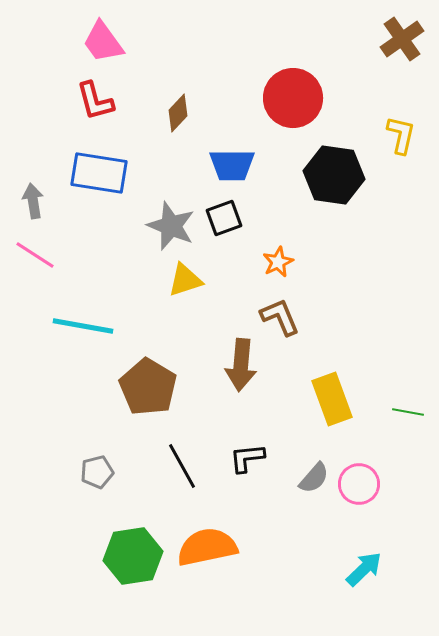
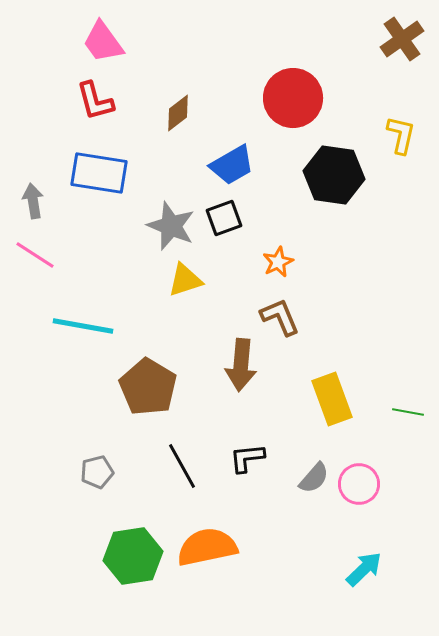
brown diamond: rotated 9 degrees clockwise
blue trapezoid: rotated 30 degrees counterclockwise
